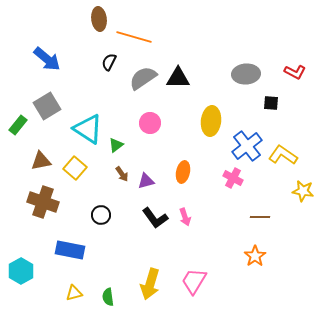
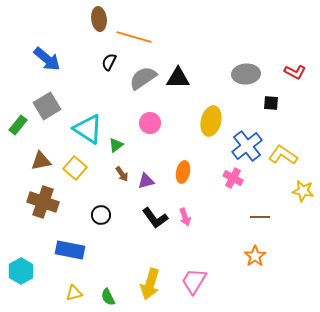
yellow ellipse: rotated 8 degrees clockwise
green semicircle: rotated 18 degrees counterclockwise
